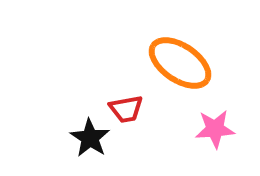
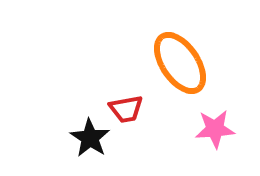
orange ellipse: rotated 22 degrees clockwise
